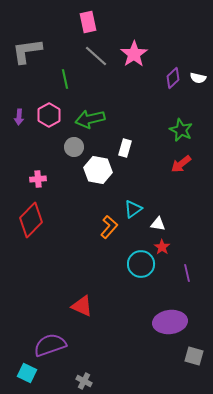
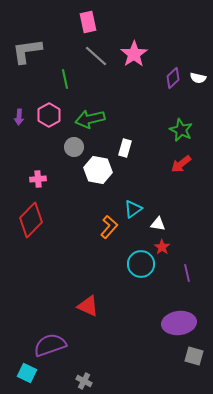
red triangle: moved 6 px right
purple ellipse: moved 9 px right, 1 px down
